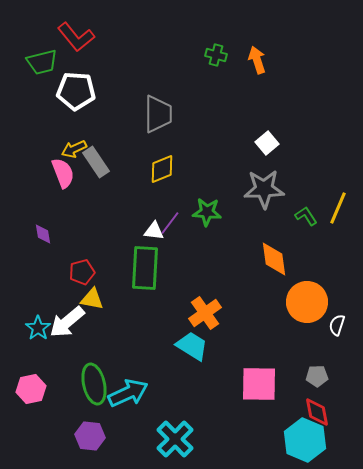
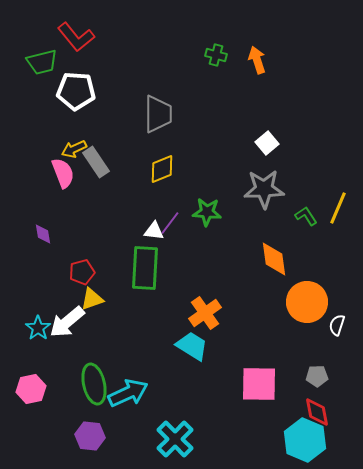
yellow triangle: rotated 30 degrees counterclockwise
